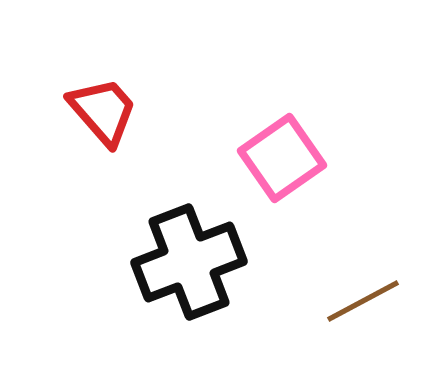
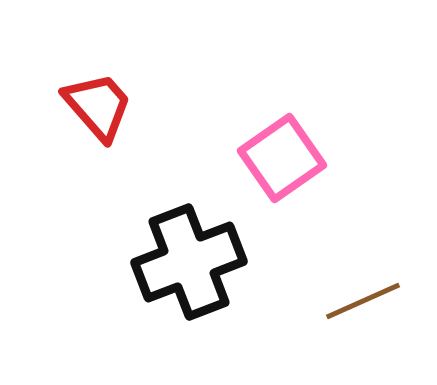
red trapezoid: moved 5 px left, 5 px up
brown line: rotated 4 degrees clockwise
